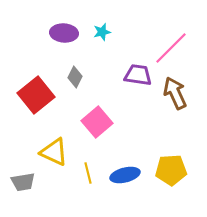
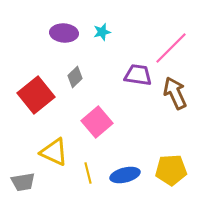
gray diamond: rotated 20 degrees clockwise
